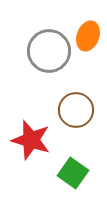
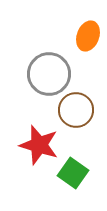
gray circle: moved 23 px down
red star: moved 8 px right, 5 px down
